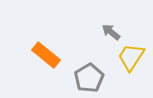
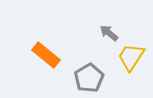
gray arrow: moved 2 px left, 1 px down
